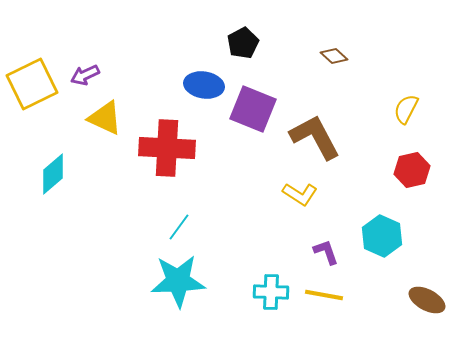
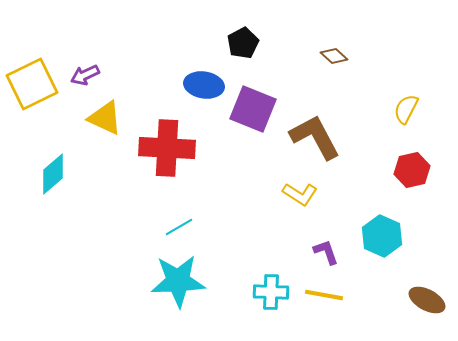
cyan line: rotated 24 degrees clockwise
